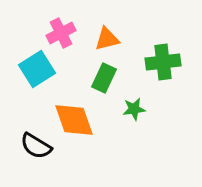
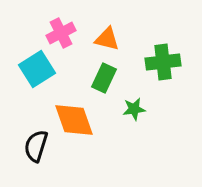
orange triangle: rotated 28 degrees clockwise
black semicircle: rotated 76 degrees clockwise
